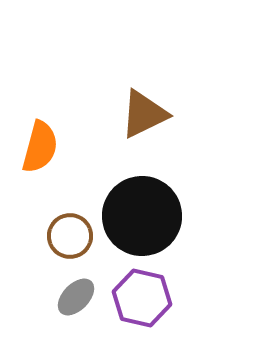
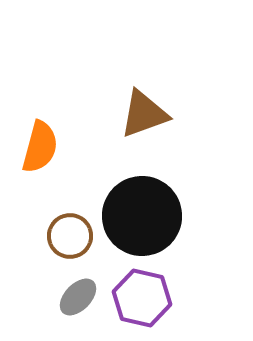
brown triangle: rotated 6 degrees clockwise
gray ellipse: moved 2 px right
